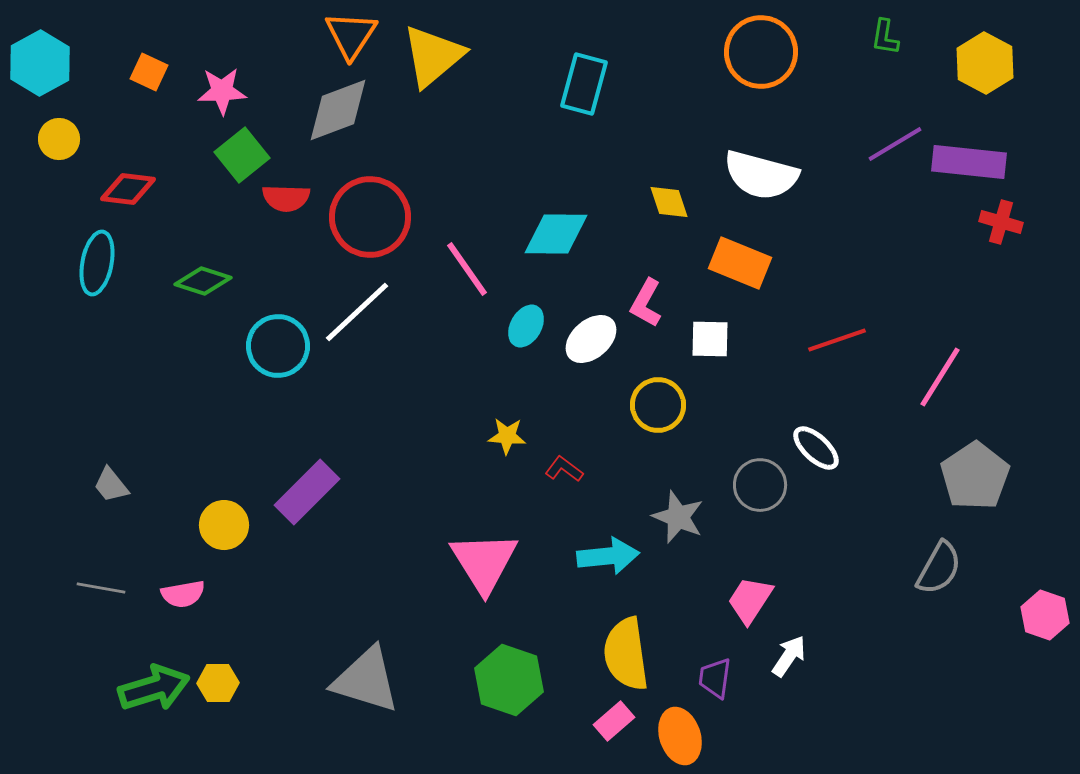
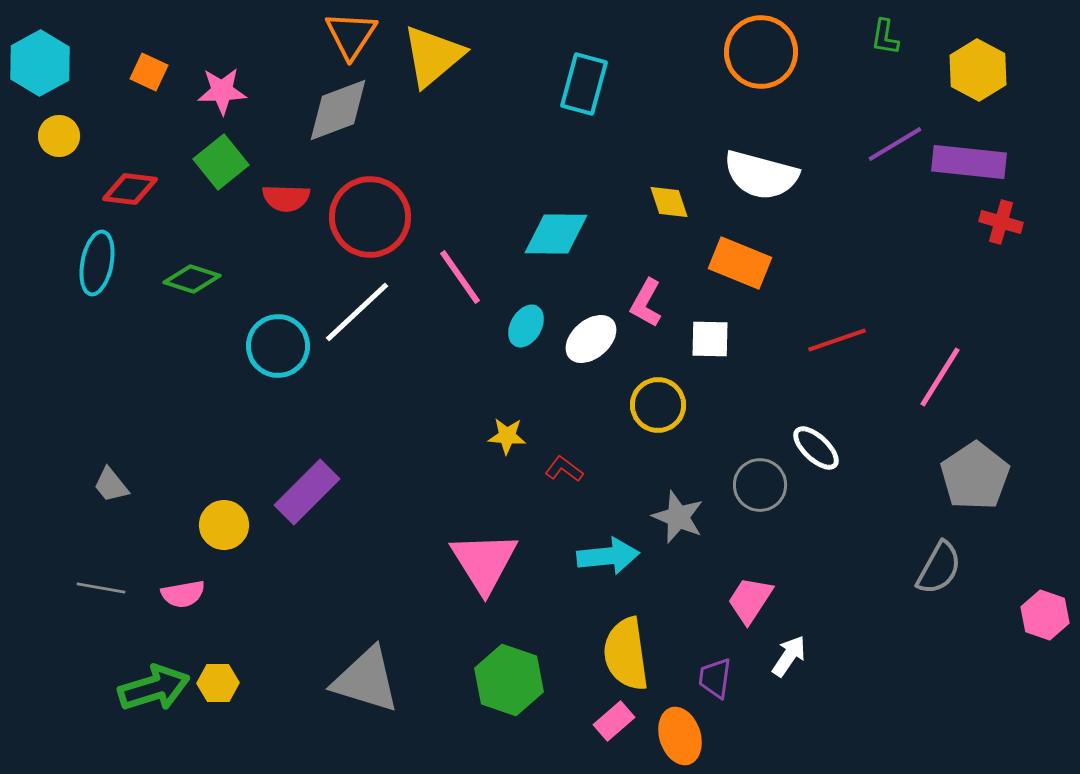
yellow hexagon at (985, 63): moved 7 px left, 7 px down
yellow circle at (59, 139): moved 3 px up
green square at (242, 155): moved 21 px left, 7 px down
red diamond at (128, 189): moved 2 px right
pink line at (467, 269): moved 7 px left, 8 px down
green diamond at (203, 281): moved 11 px left, 2 px up
